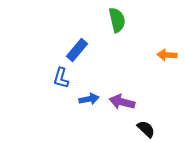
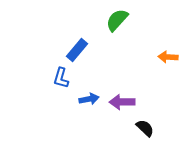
green semicircle: rotated 125 degrees counterclockwise
orange arrow: moved 1 px right, 2 px down
purple arrow: rotated 15 degrees counterclockwise
black semicircle: moved 1 px left, 1 px up
